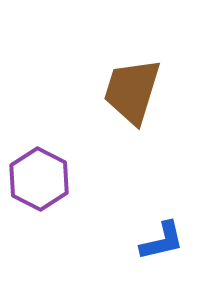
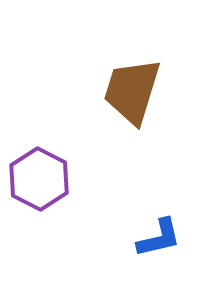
blue L-shape: moved 3 px left, 3 px up
